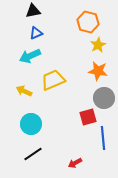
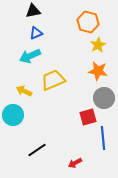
cyan circle: moved 18 px left, 9 px up
black line: moved 4 px right, 4 px up
